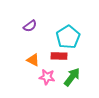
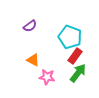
cyan pentagon: moved 2 px right; rotated 20 degrees counterclockwise
red rectangle: moved 16 px right; rotated 56 degrees counterclockwise
green arrow: moved 6 px right, 4 px up
